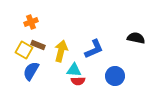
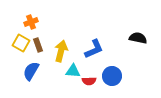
black semicircle: moved 2 px right
brown rectangle: rotated 48 degrees clockwise
yellow square: moved 3 px left, 7 px up
cyan triangle: moved 1 px left, 1 px down
blue circle: moved 3 px left
red semicircle: moved 11 px right
